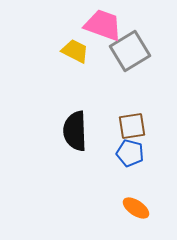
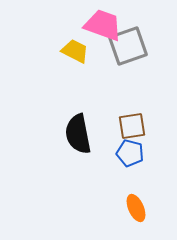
gray square: moved 2 px left, 5 px up; rotated 12 degrees clockwise
black semicircle: moved 3 px right, 3 px down; rotated 9 degrees counterclockwise
orange ellipse: rotated 32 degrees clockwise
